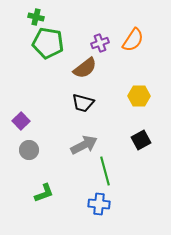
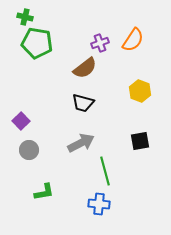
green cross: moved 11 px left
green pentagon: moved 11 px left
yellow hexagon: moved 1 px right, 5 px up; rotated 20 degrees clockwise
black square: moved 1 px left, 1 px down; rotated 18 degrees clockwise
gray arrow: moved 3 px left, 2 px up
green L-shape: moved 1 px up; rotated 10 degrees clockwise
